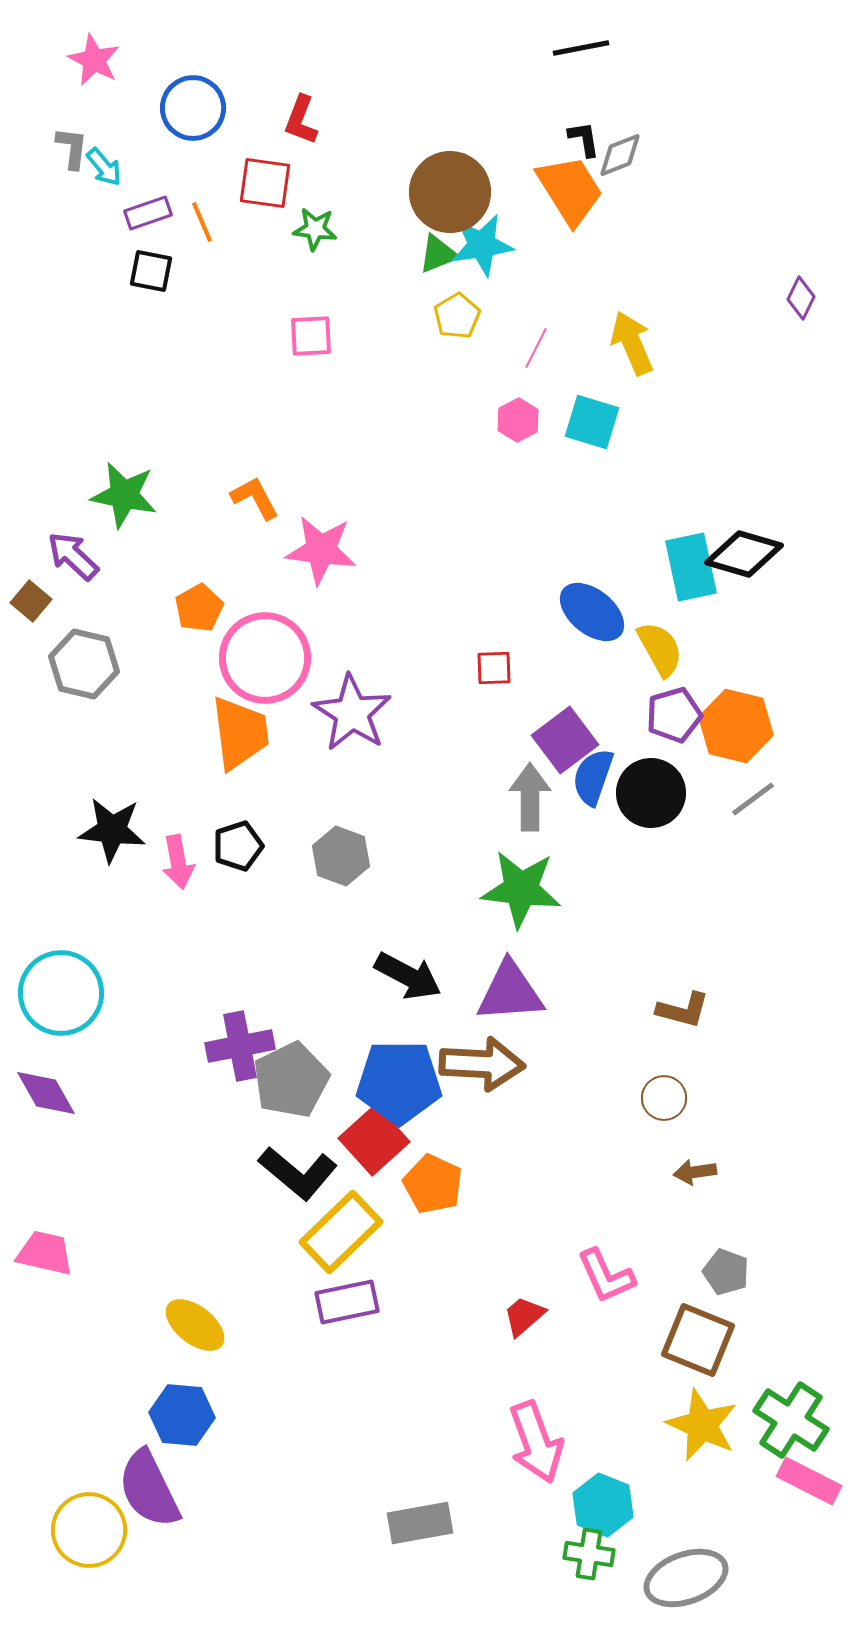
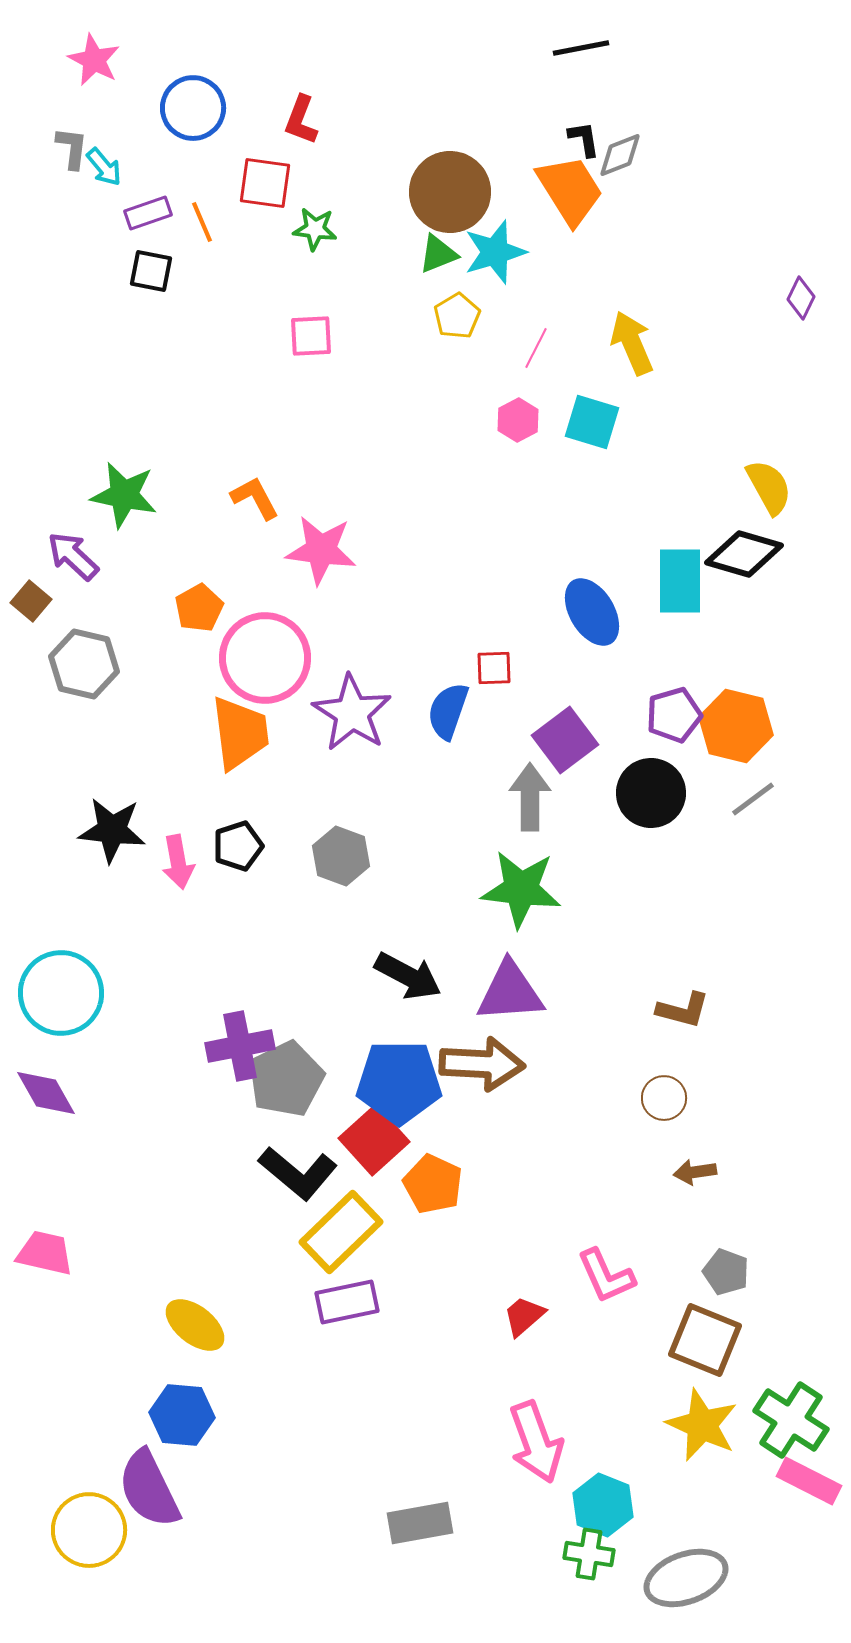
cyan star at (482, 245): moved 13 px right, 7 px down; rotated 8 degrees counterclockwise
cyan rectangle at (691, 567): moved 11 px left, 14 px down; rotated 12 degrees clockwise
blue ellipse at (592, 612): rotated 20 degrees clockwise
yellow semicircle at (660, 649): moved 109 px right, 162 px up
blue semicircle at (593, 777): moved 145 px left, 66 px up
gray pentagon at (291, 1080): moved 5 px left, 1 px up
brown square at (698, 1340): moved 7 px right
